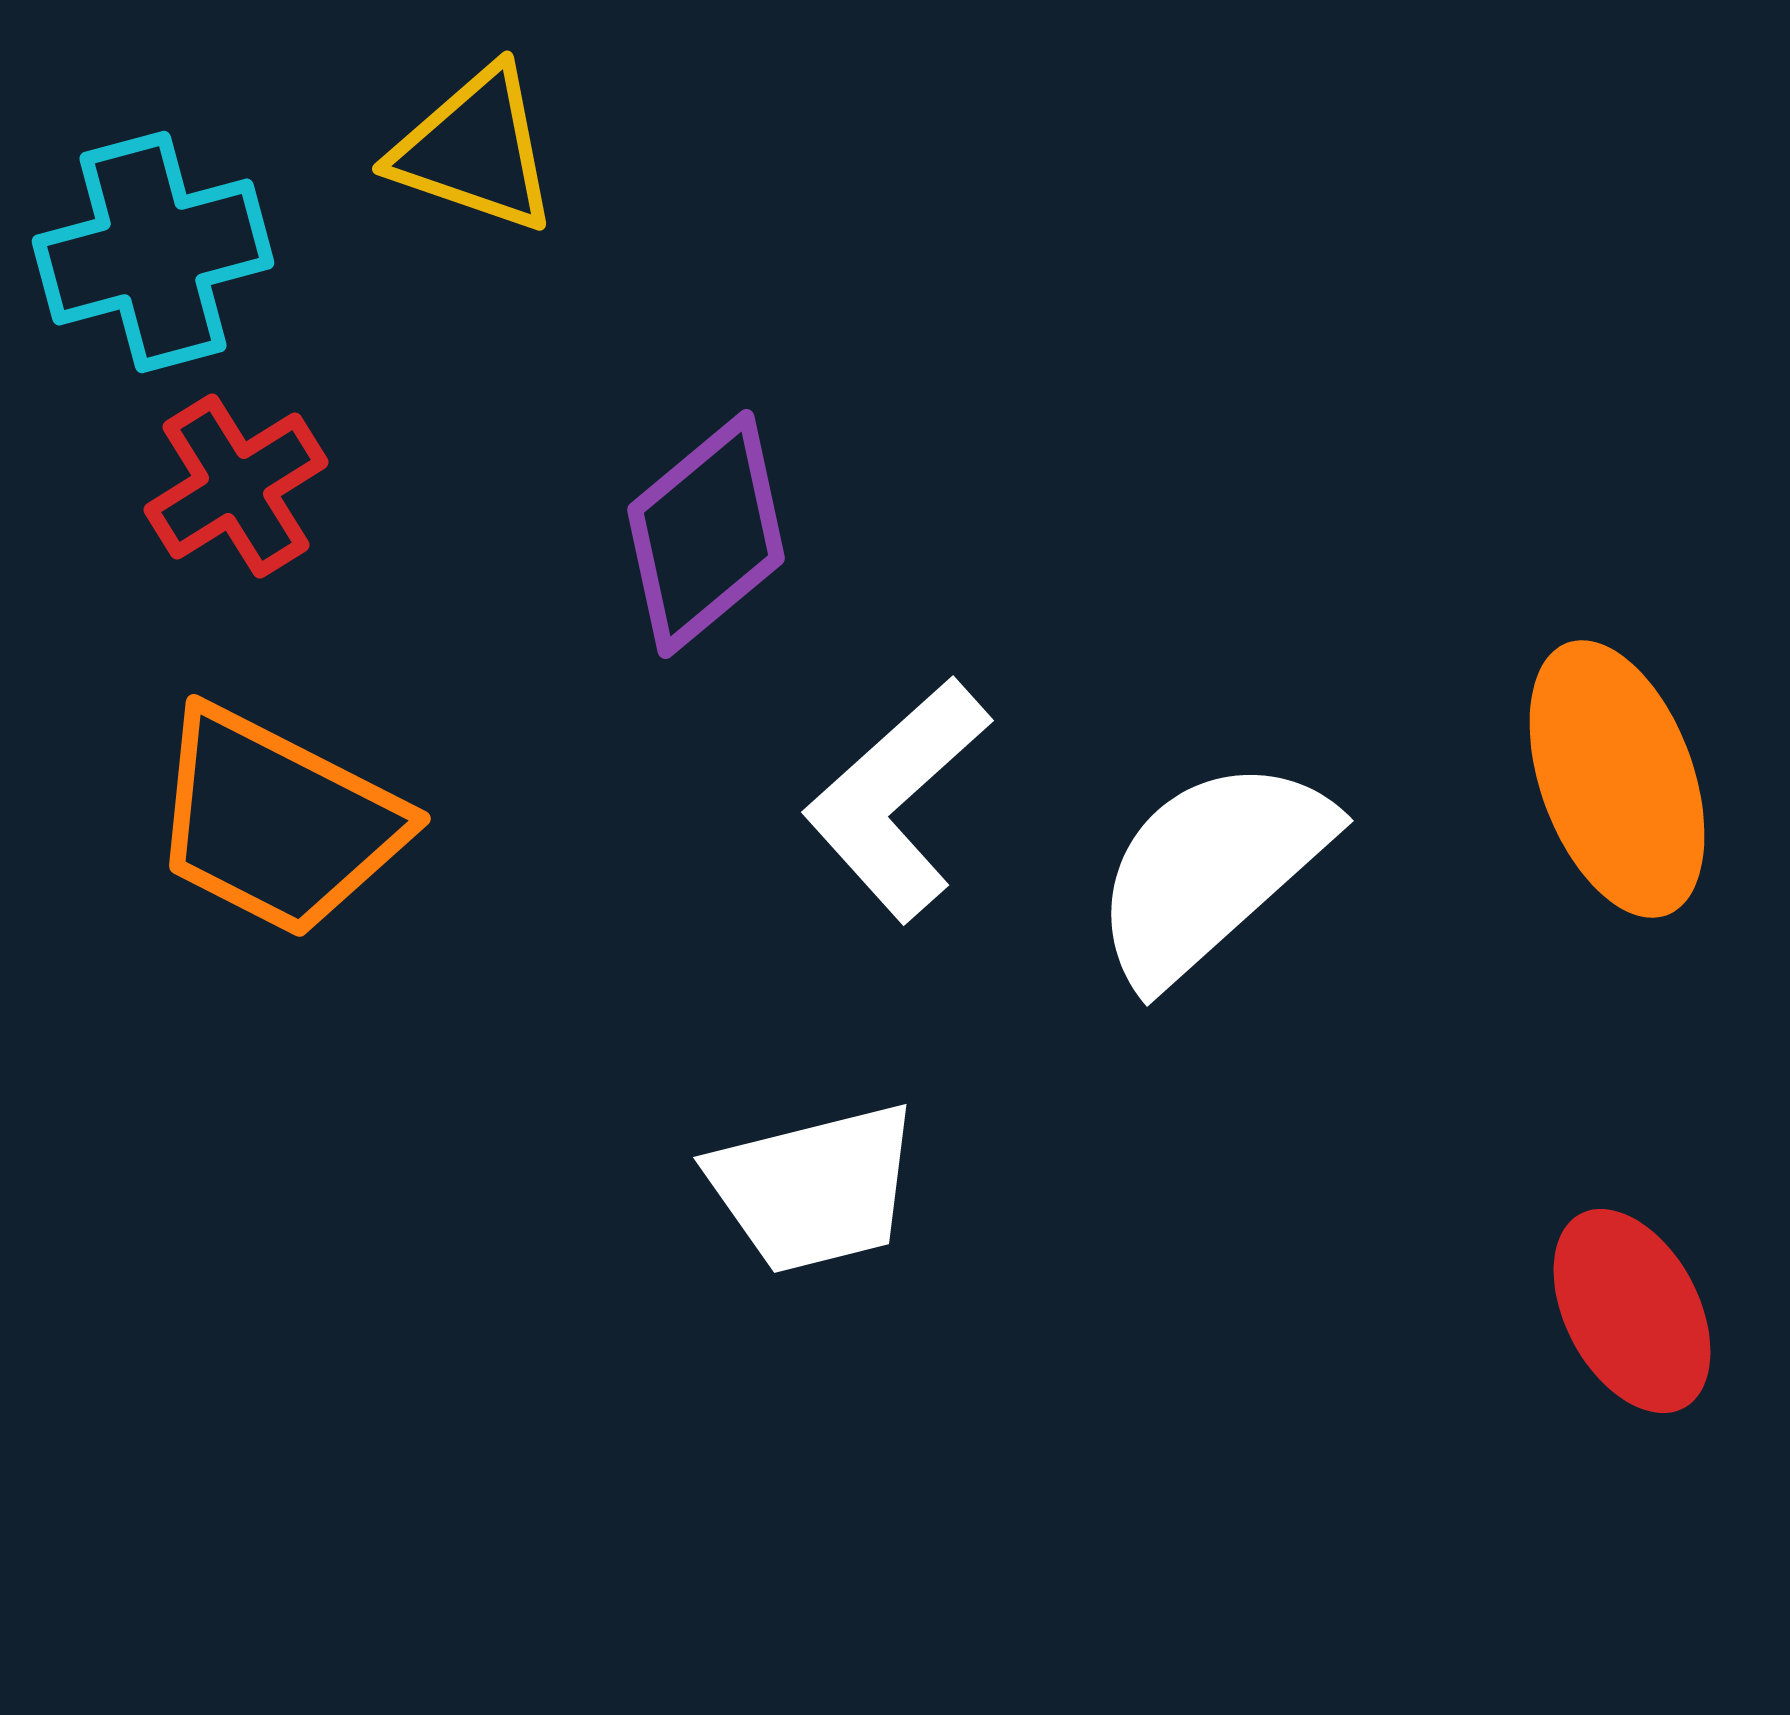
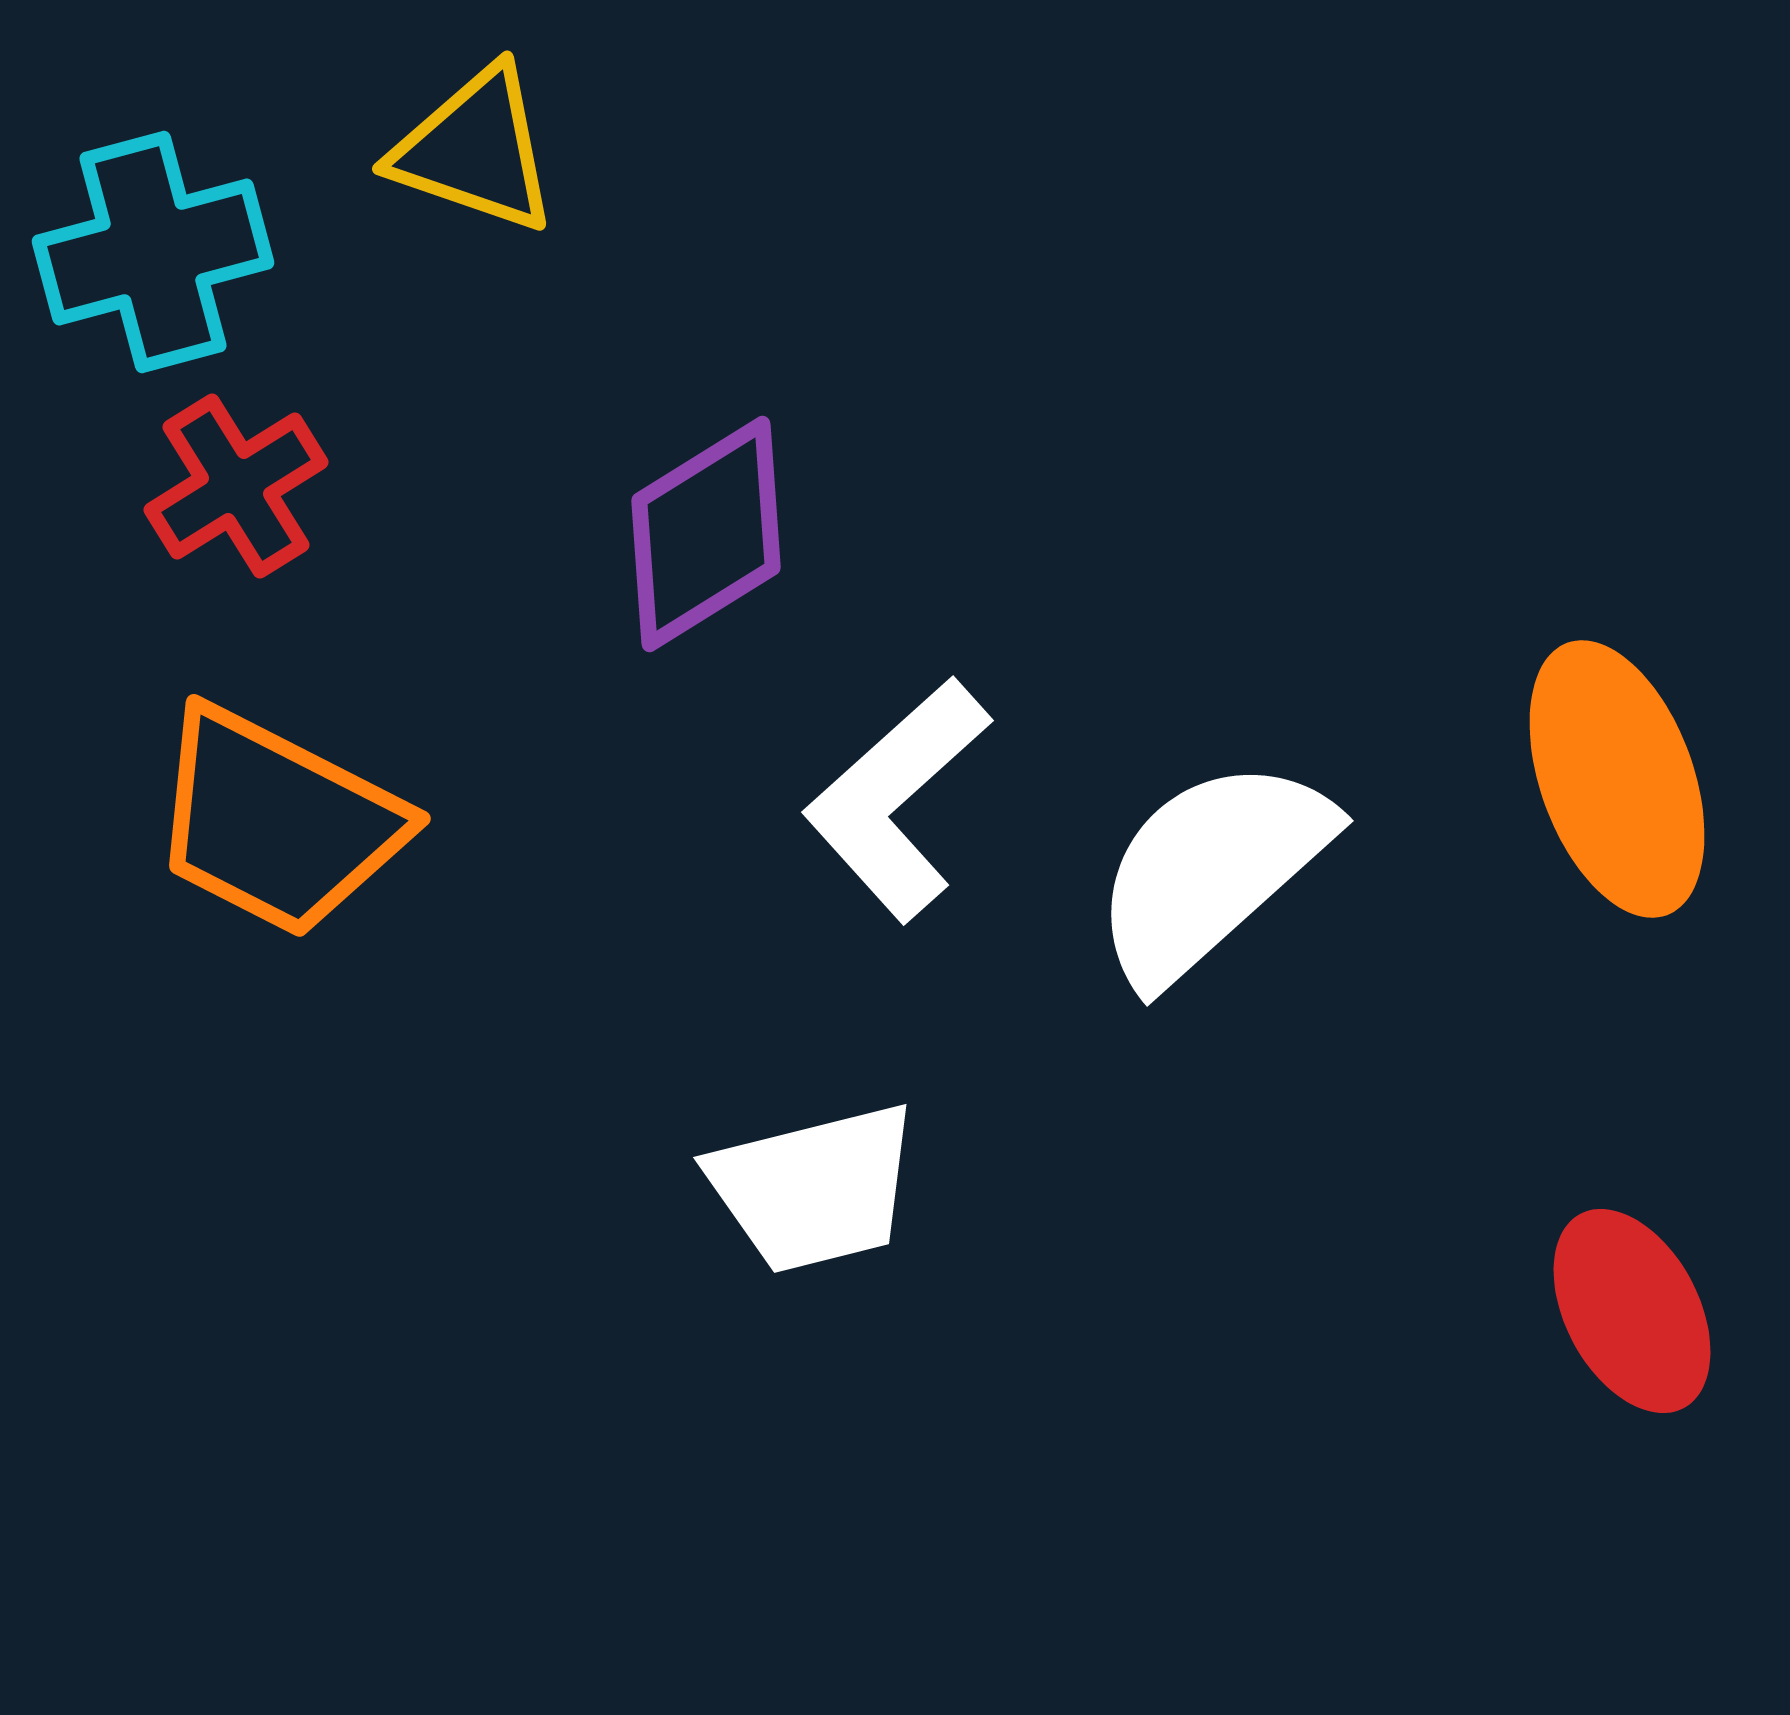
purple diamond: rotated 8 degrees clockwise
